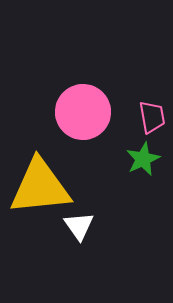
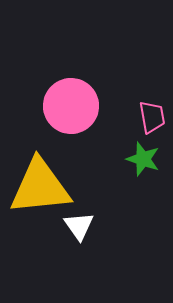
pink circle: moved 12 px left, 6 px up
green star: rotated 28 degrees counterclockwise
